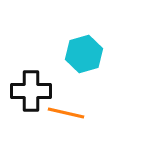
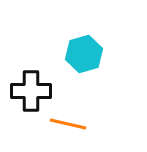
orange line: moved 2 px right, 11 px down
